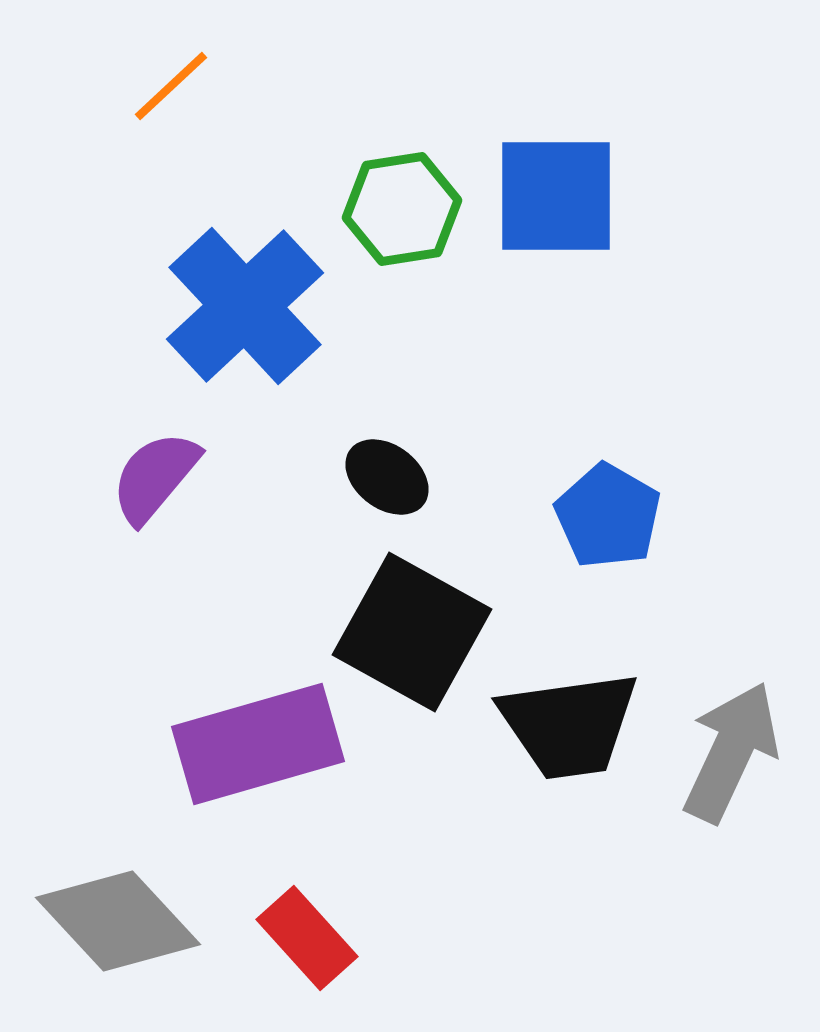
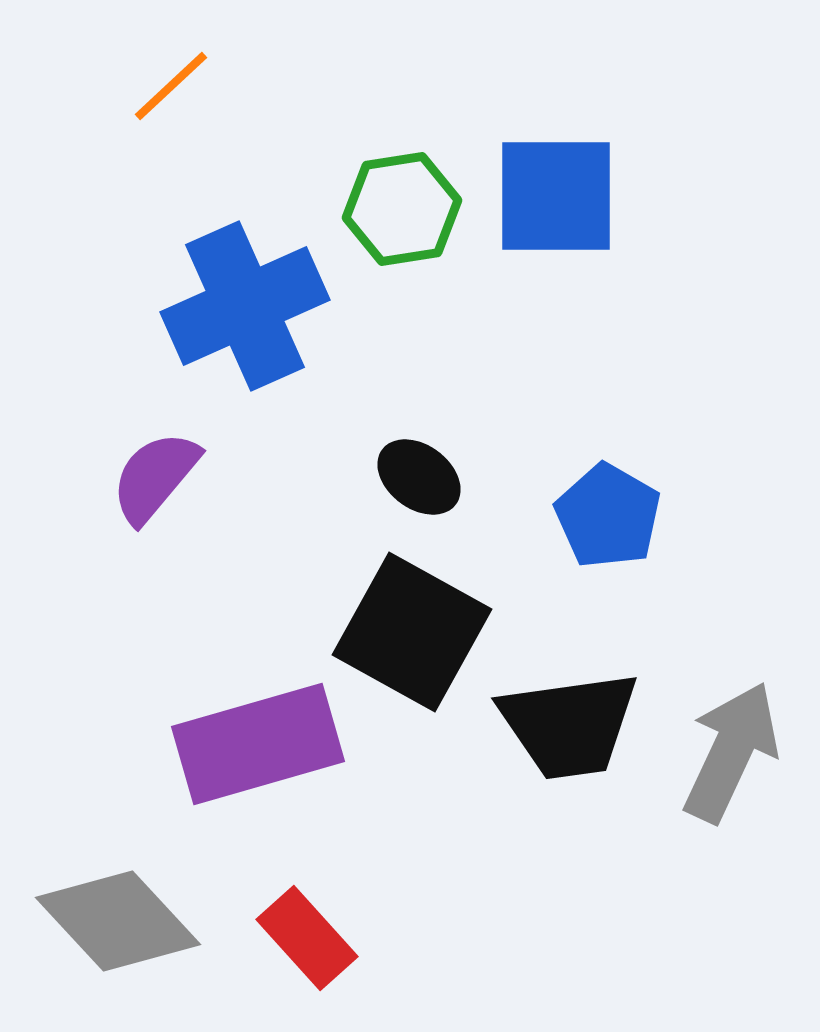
blue cross: rotated 19 degrees clockwise
black ellipse: moved 32 px right
